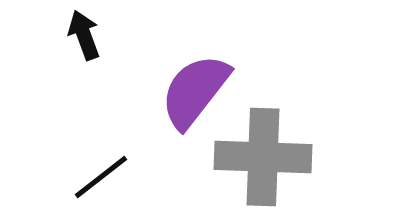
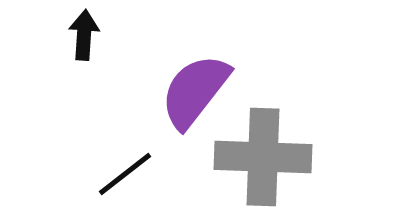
black arrow: rotated 24 degrees clockwise
black line: moved 24 px right, 3 px up
